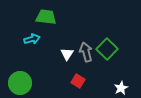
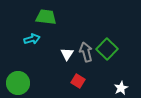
green circle: moved 2 px left
